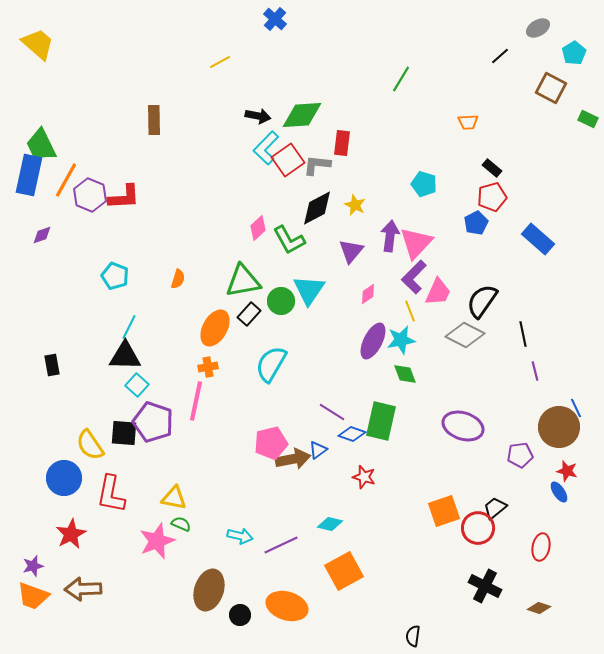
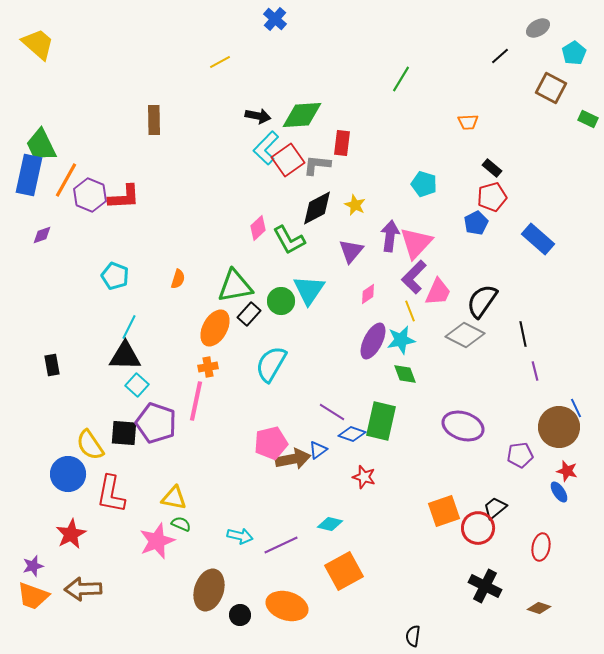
green triangle at (243, 281): moved 8 px left, 5 px down
purple pentagon at (153, 422): moved 3 px right, 1 px down
blue circle at (64, 478): moved 4 px right, 4 px up
